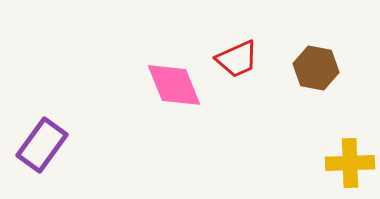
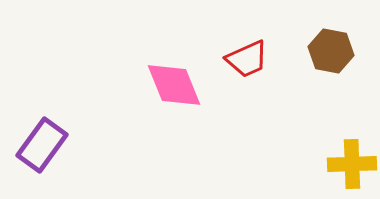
red trapezoid: moved 10 px right
brown hexagon: moved 15 px right, 17 px up
yellow cross: moved 2 px right, 1 px down
